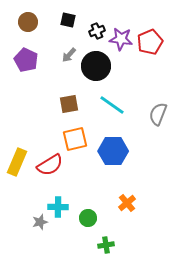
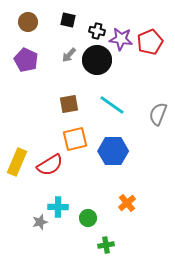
black cross: rotated 35 degrees clockwise
black circle: moved 1 px right, 6 px up
